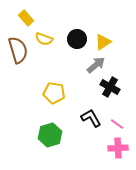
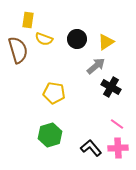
yellow rectangle: moved 2 px right, 2 px down; rotated 49 degrees clockwise
yellow triangle: moved 3 px right
gray arrow: moved 1 px down
black cross: moved 1 px right
black L-shape: moved 30 px down; rotated 10 degrees counterclockwise
